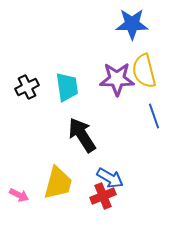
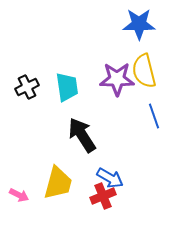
blue star: moved 7 px right
